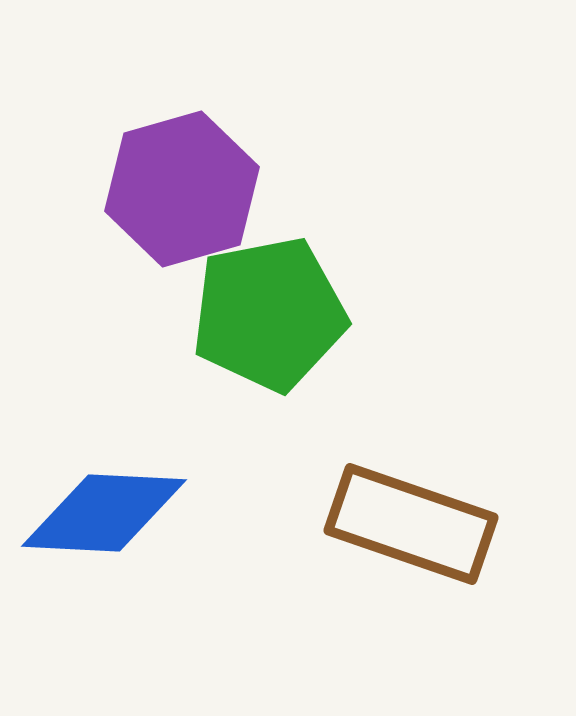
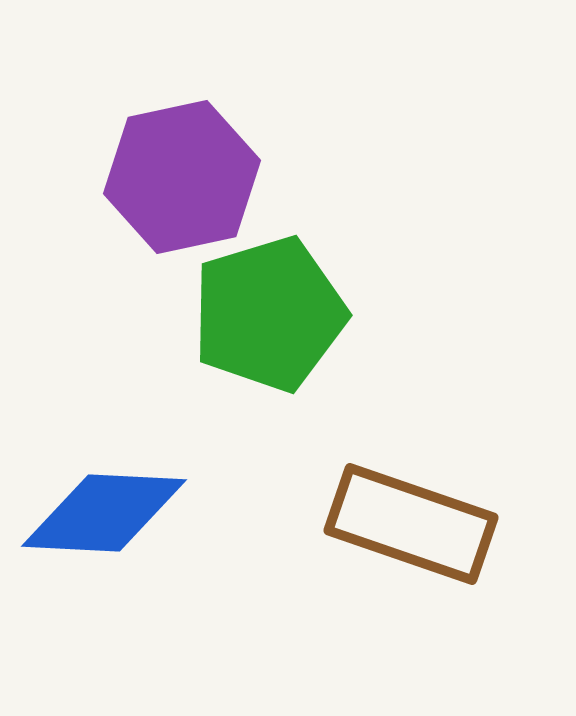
purple hexagon: moved 12 px up; rotated 4 degrees clockwise
green pentagon: rotated 6 degrees counterclockwise
